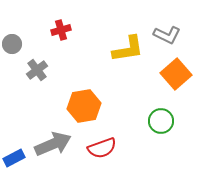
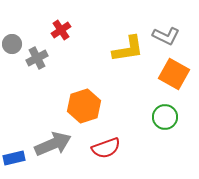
red cross: rotated 18 degrees counterclockwise
gray L-shape: moved 1 px left, 1 px down
gray cross: moved 12 px up; rotated 10 degrees clockwise
orange square: moved 2 px left; rotated 20 degrees counterclockwise
orange hexagon: rotated 8 degrees counterclockwise
green circle: moved 4 px right, 4 px up
red semicircle: moved 4 px right
blue rectangle: rotated 15 degrees clockwise
